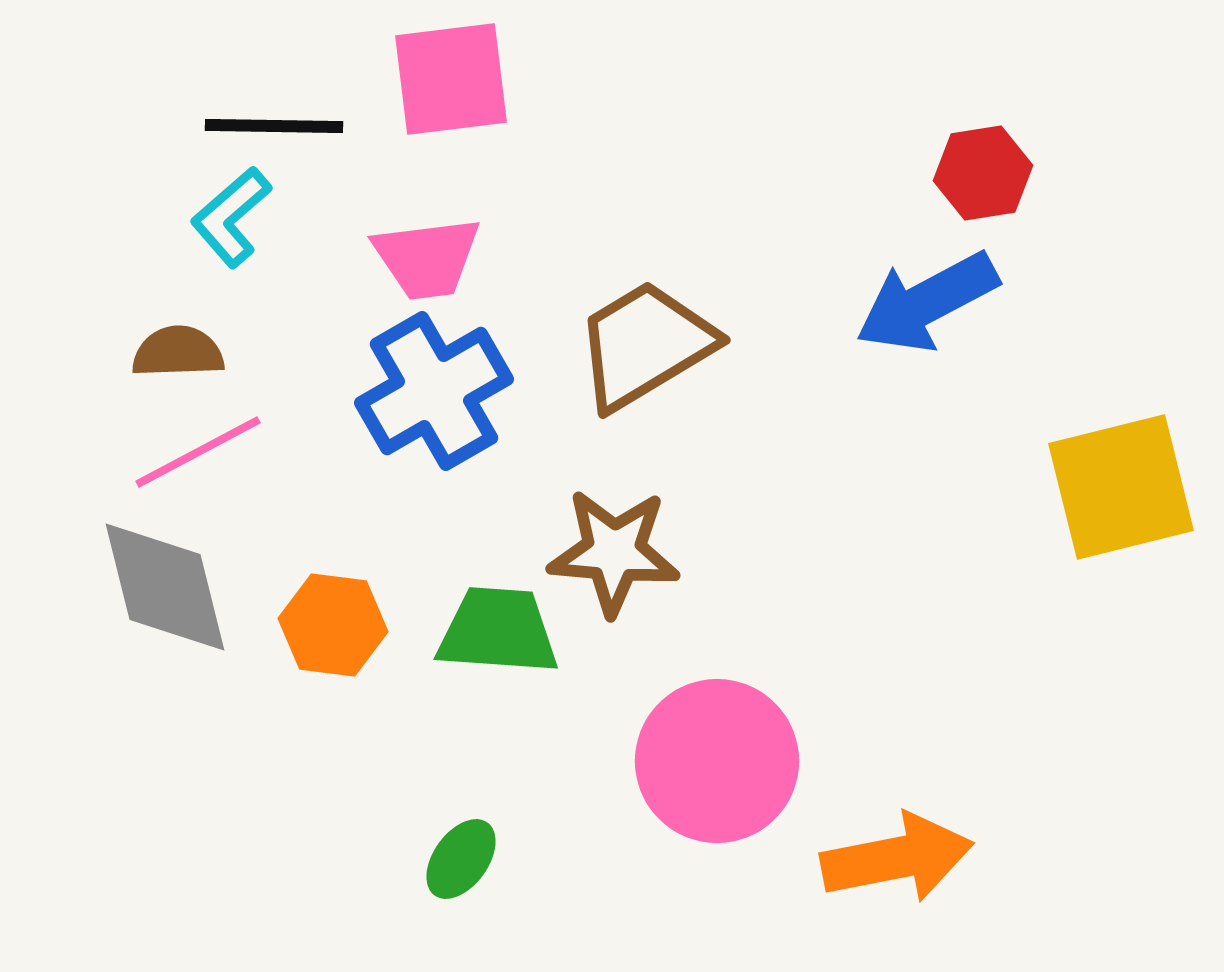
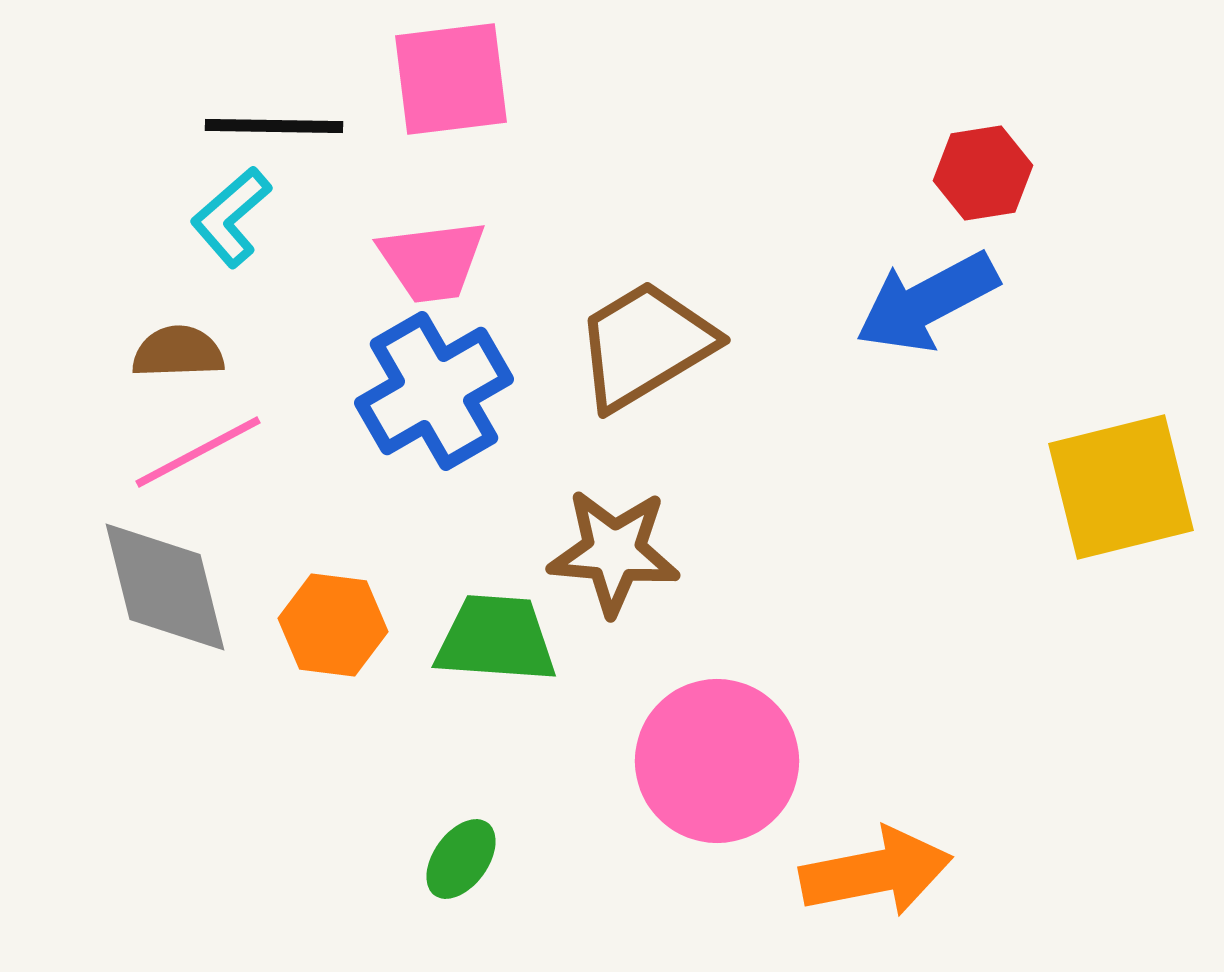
pink trapezoid: moved 5 px right, 3 px down
green trapezoid: moved 2 px left, 8 px down
orange arrow: moved 21 px left, 14 px down
